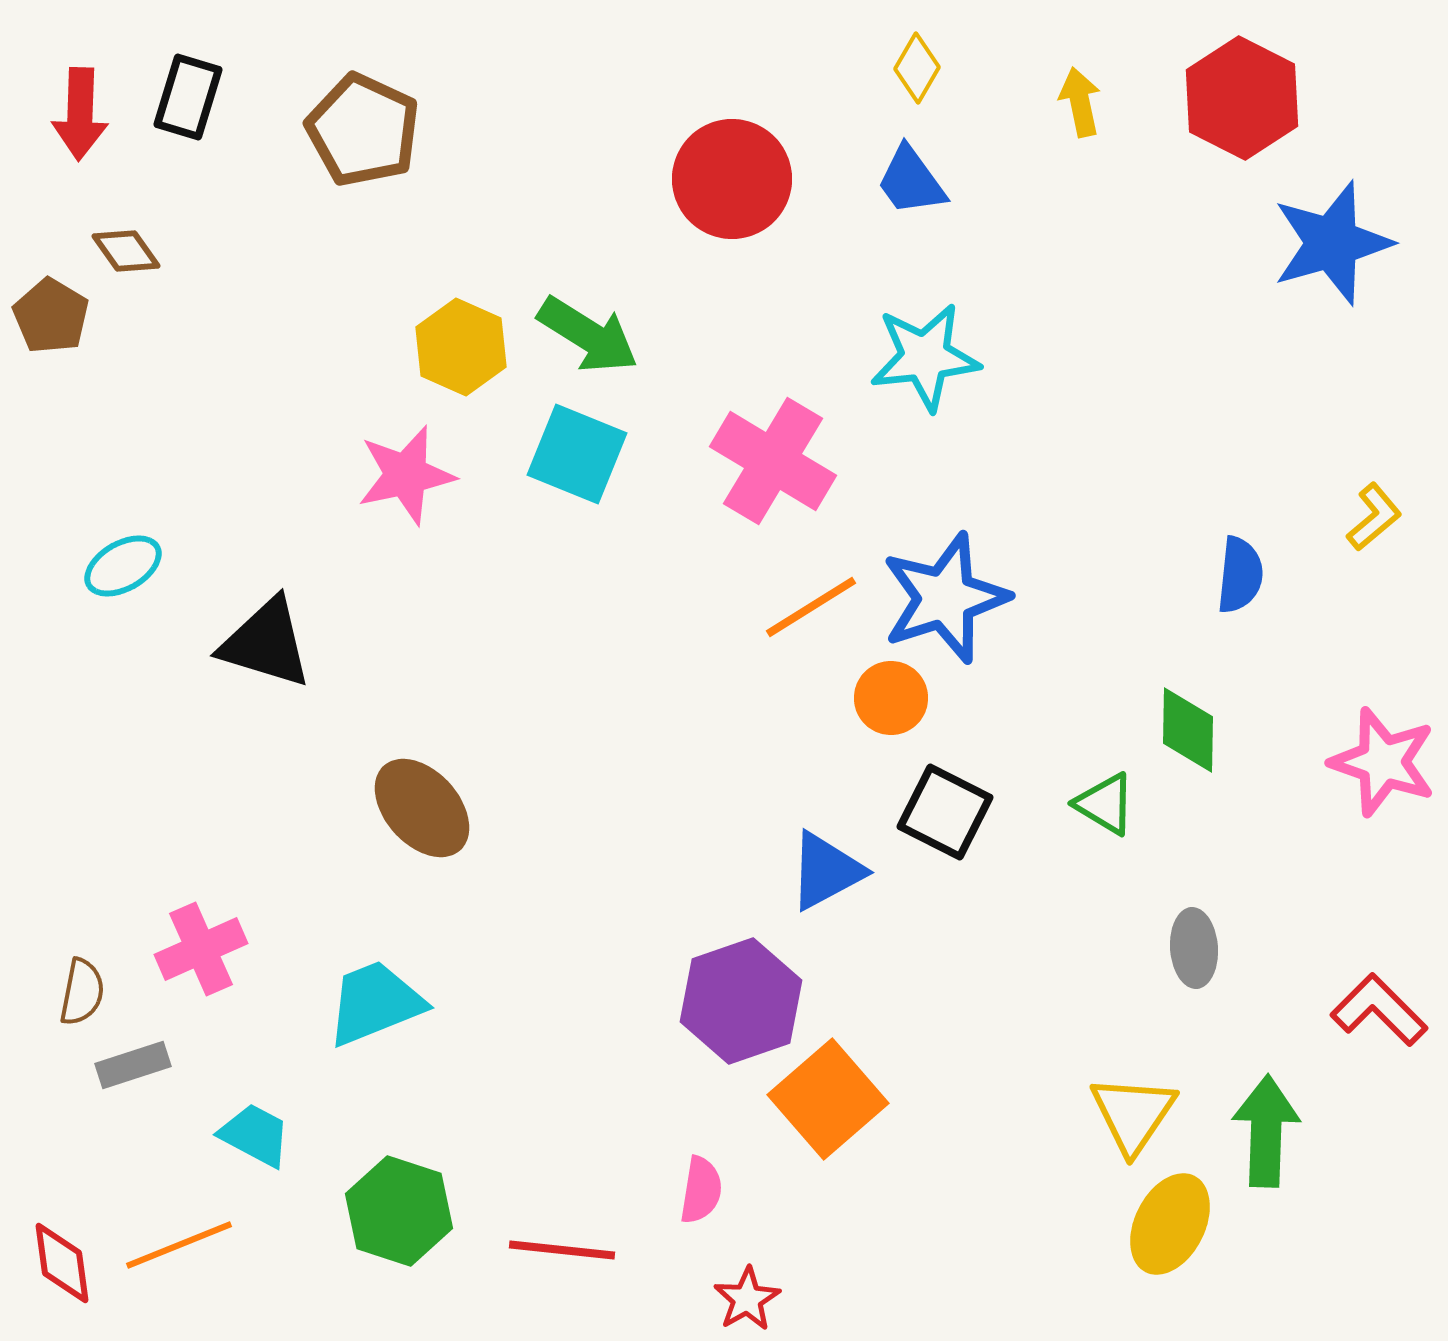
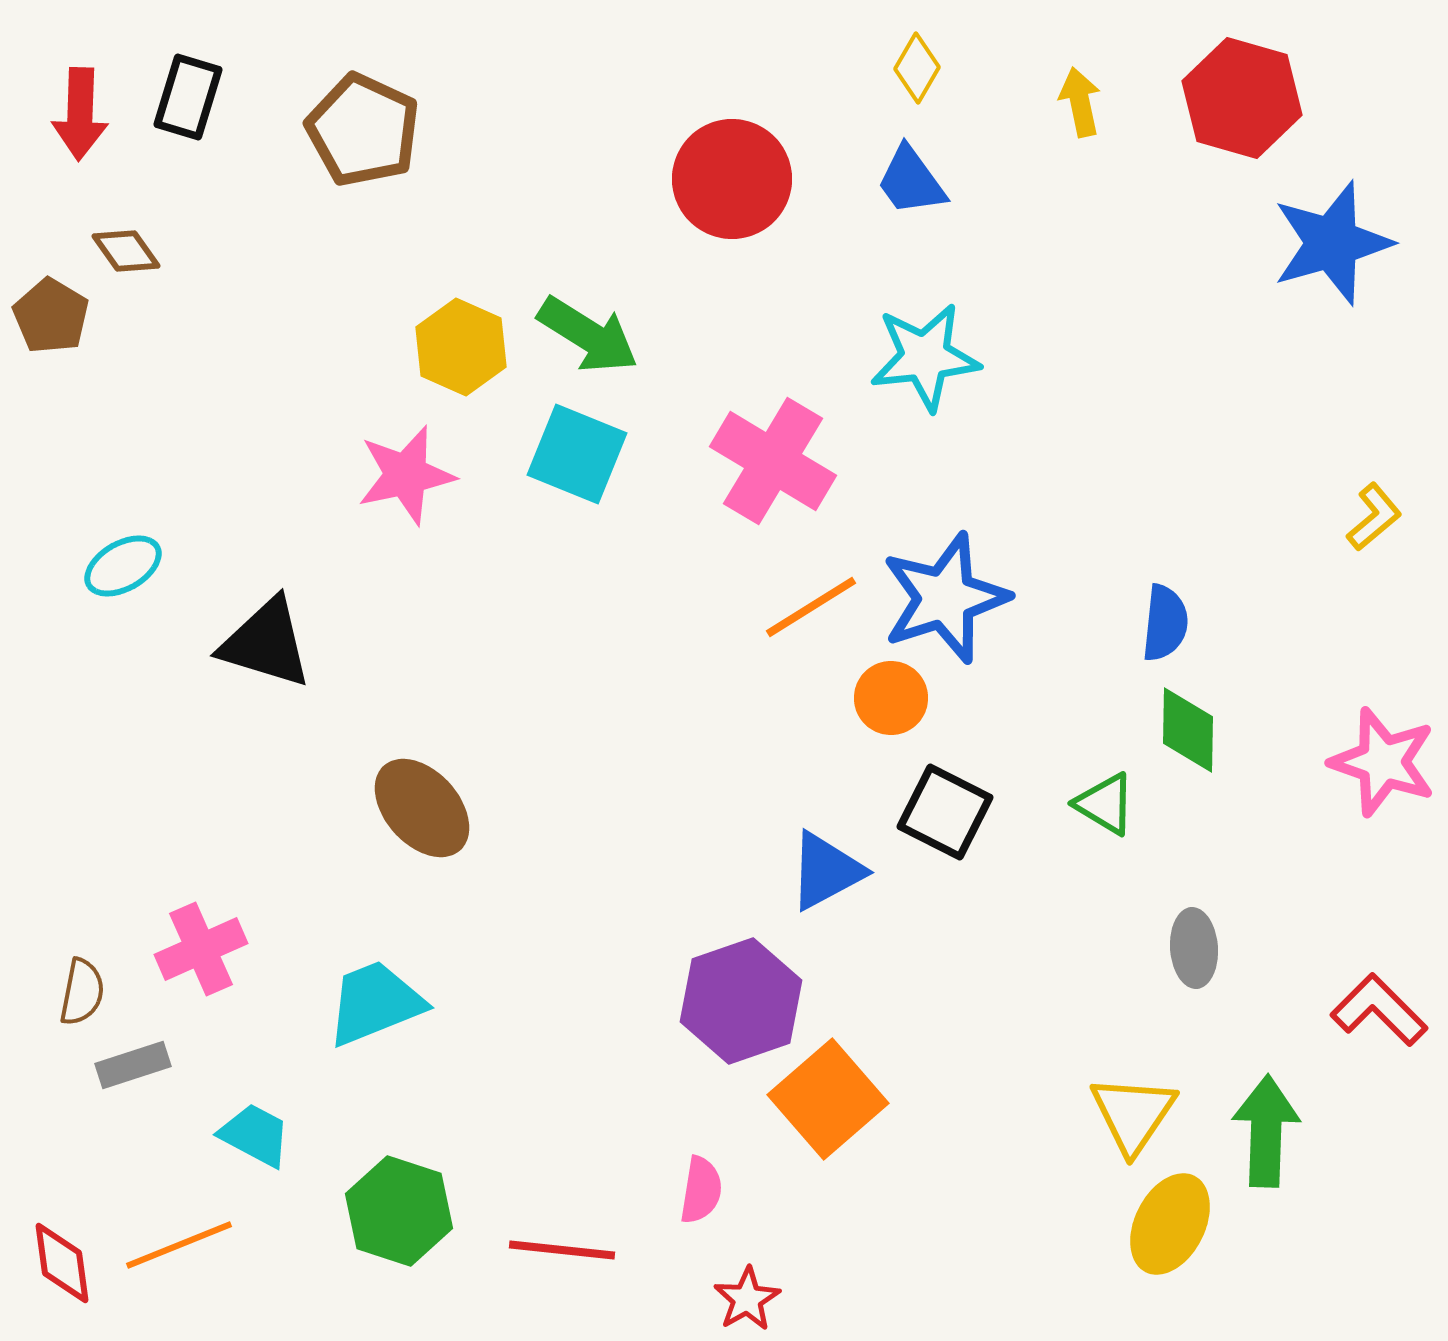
red hexagon at (1242, 98): rotated 11 degrees counterclockwise
blue semicircle at (1240, 575): moved 75 px left, 48 px down
